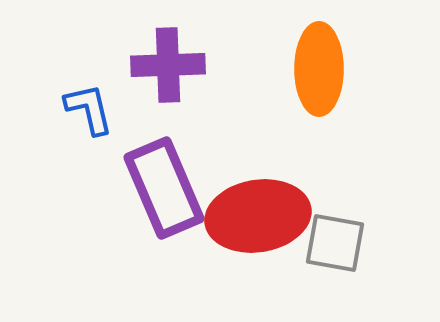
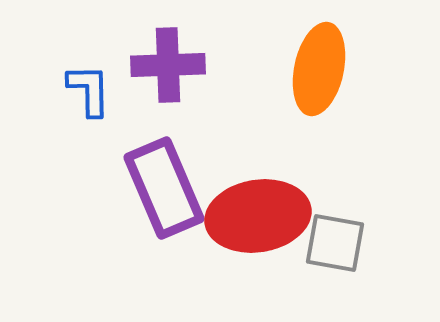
orange ellipse: rotated 12 degrees clockwise
blue L-shape: moved 19 px up; rotated 12 degrees clockwise
